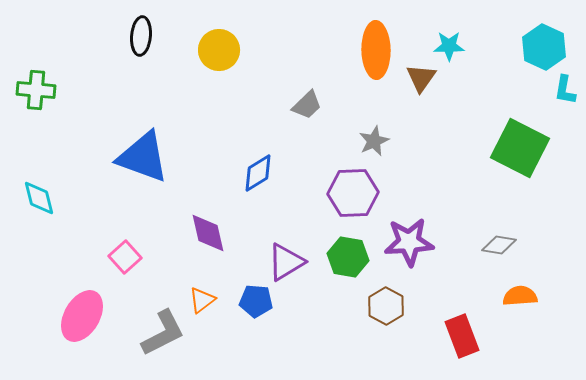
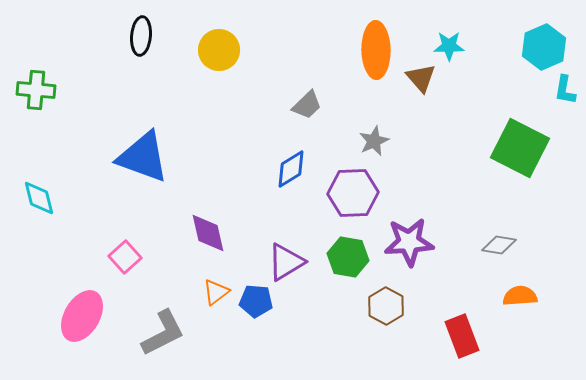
cyan hexagon: rotated 12 degrees clockwise
brown triangle: rotated 16 degrees counterclockwise
blue diamond: moved 33 px right, 4 px up
orange triangle: moved 14 px right, 8 px up
